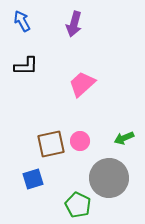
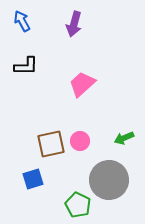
gray circle: moved 2 px down
